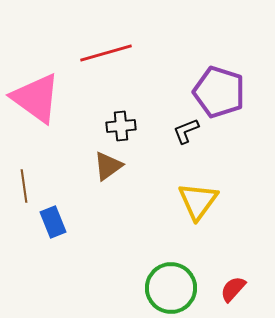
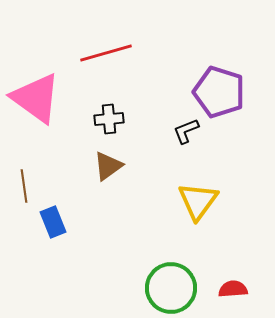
black cross: moved 12 px left, 7 px up
red semicircle: rotated 44 degrees clockwise
